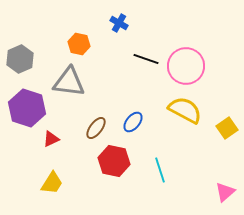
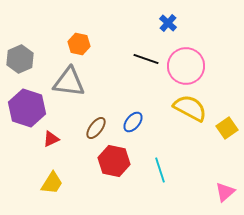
blue cross: moved 49 px right; rotated 12 degrees clockwise
yellow semicircle: moved 5 px right, 2 px up
